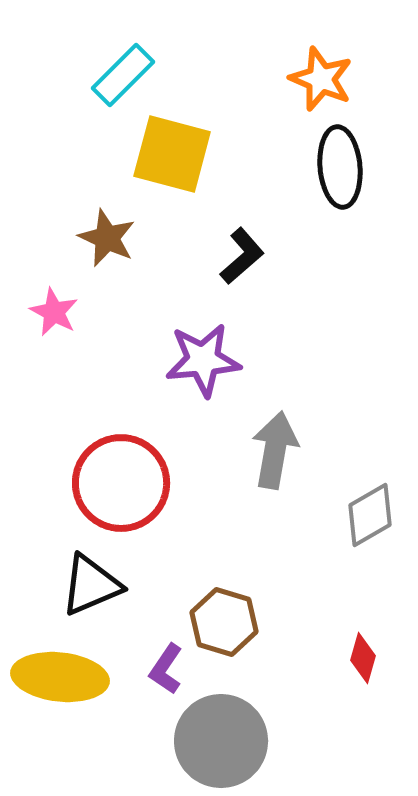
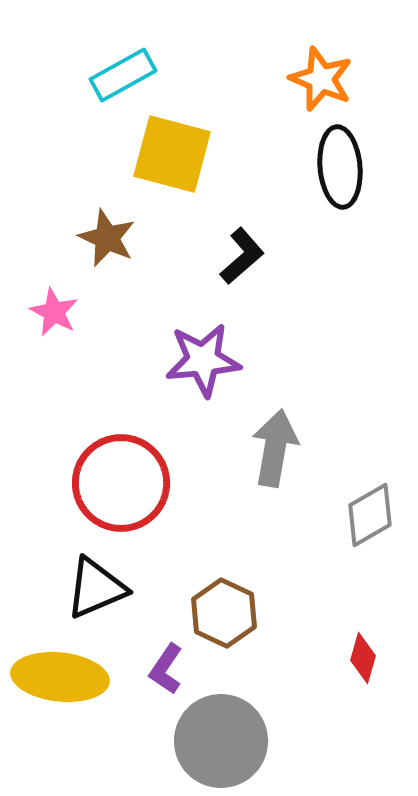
cyan rectangle: rotated 16 degrees clockwise
gray arrow: moved 2 px up
black triangle: moved 5 px right, 3 px down
brown hexagon: moved 9 px up; rotated 8 degrees clockwise
